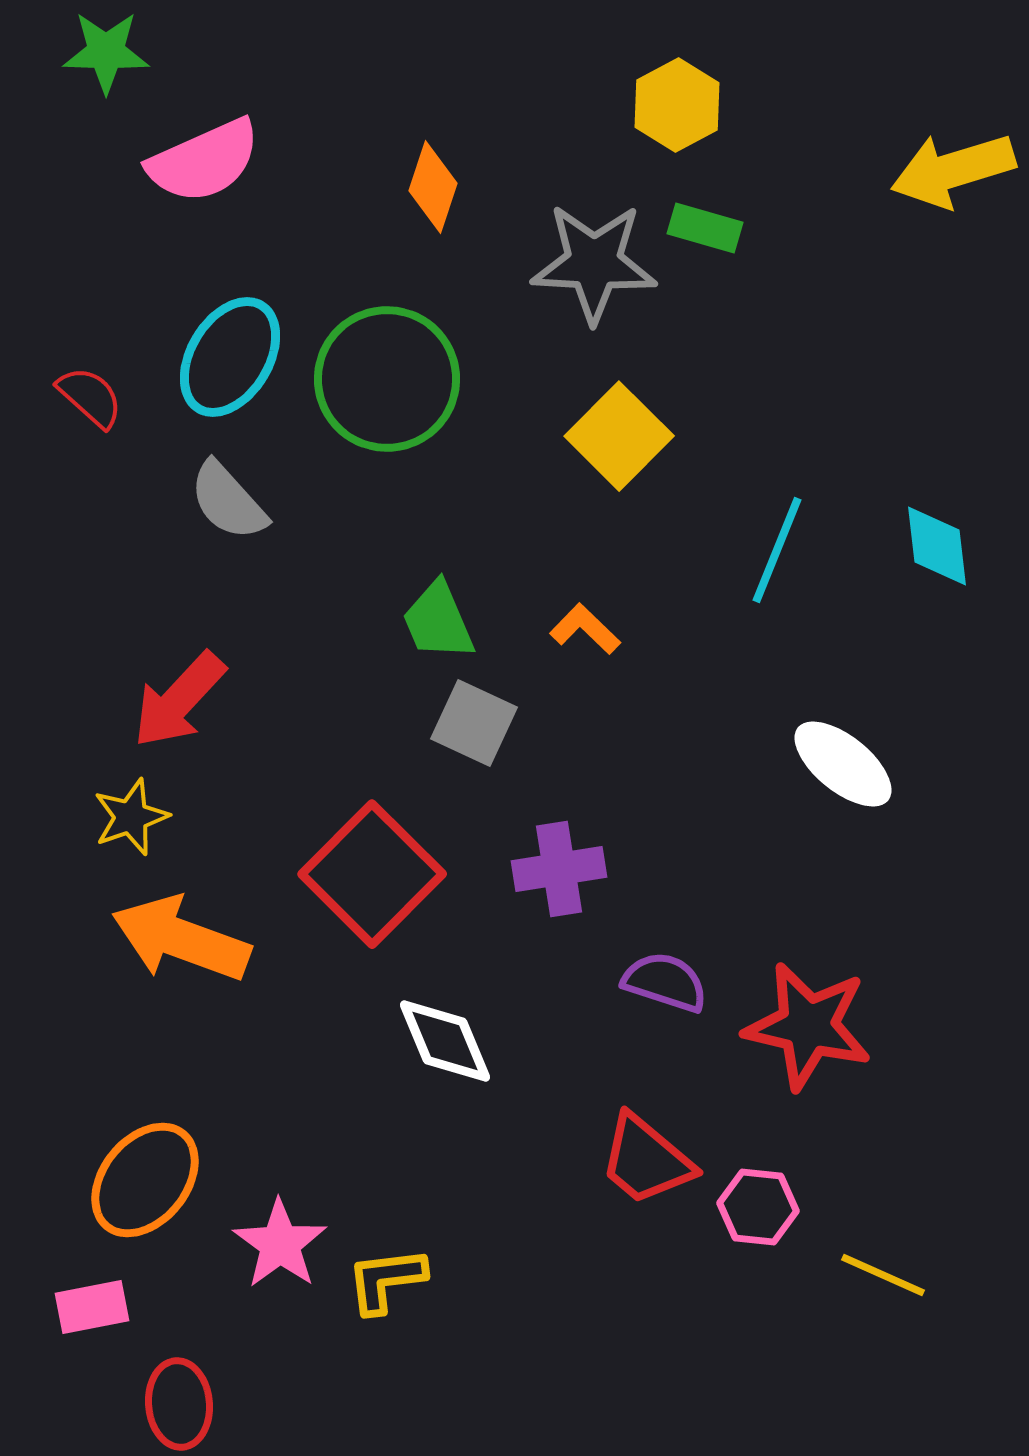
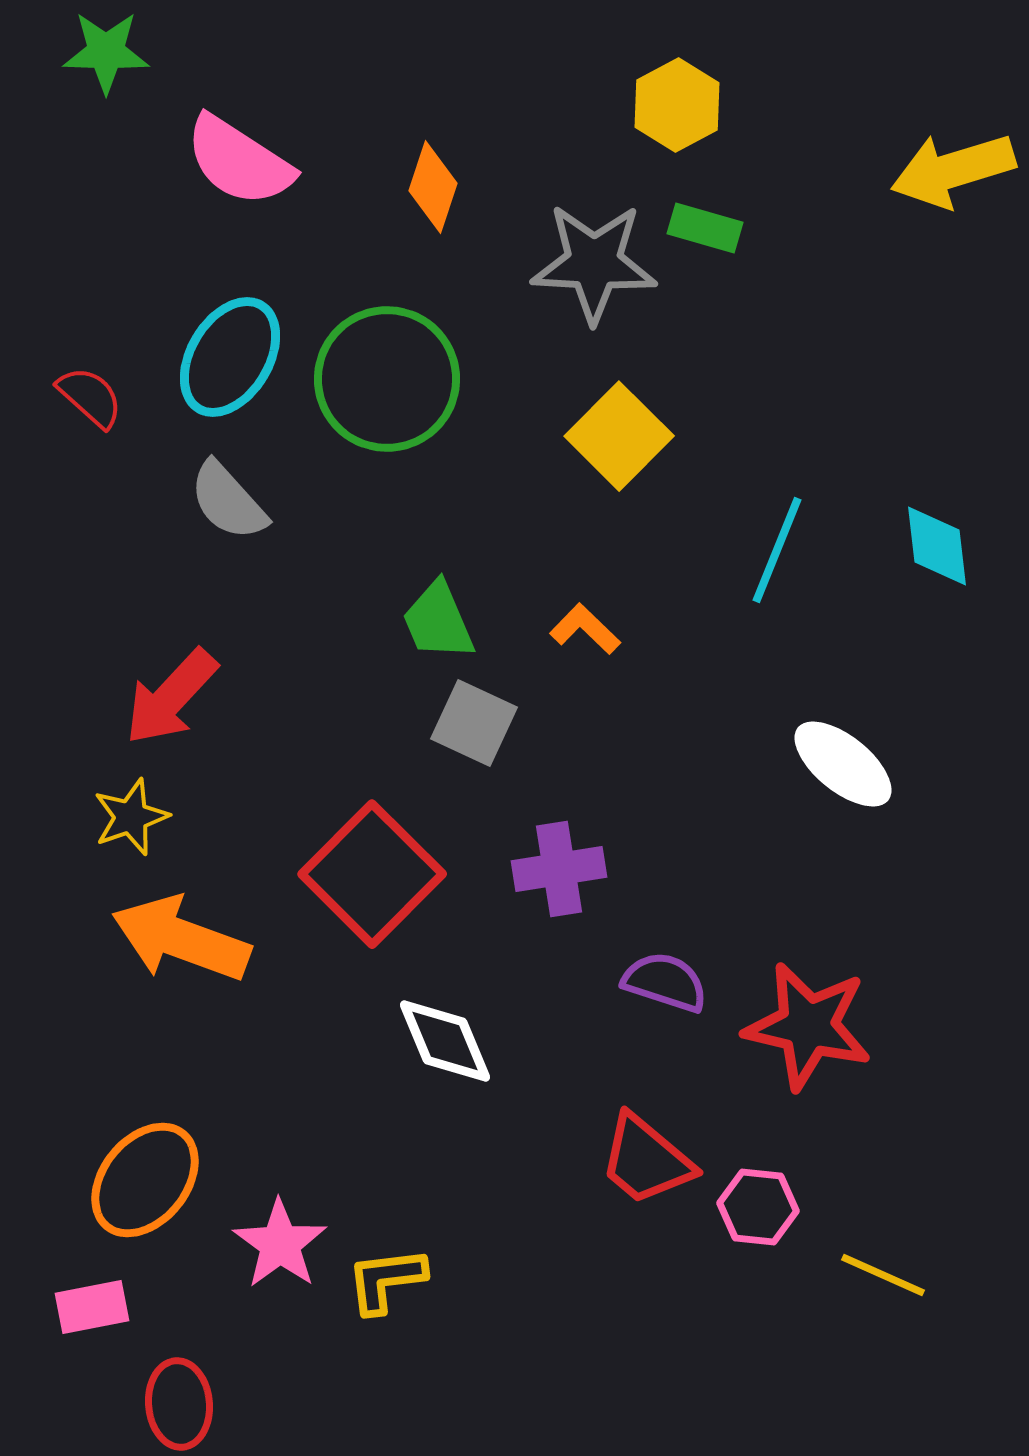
pink semicircle: moved 35 px right; rotated 57 degrees clockwise
red arrow: moved 8 px left, 3 px up
